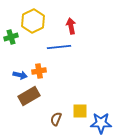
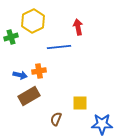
red arrow: moved 7 px right, 1 px down
yellow square: moved 8 px up
blue star: moved 1 px right, 1 px down
